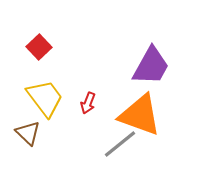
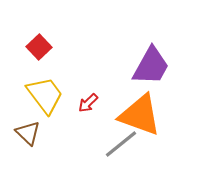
yellow trapezoid: moved 3 px up
red arrow: rotated 25 degrees clockwise
gray line: moved 1 px right
